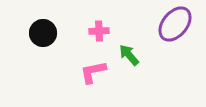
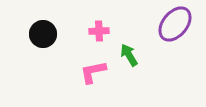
black circle: moved 1 px down
green arrow: rotated 10 degrees clockwise
